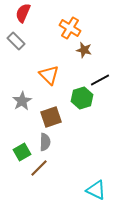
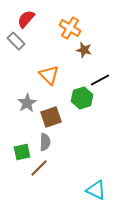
red semicircle: moved 3 px right, 6 px down; rotated 18 degrees clockwise
gray star: moved 5 px right, 2 px down
green square: rotated 18 degrees clockwise
